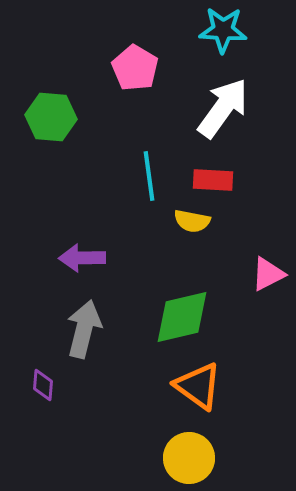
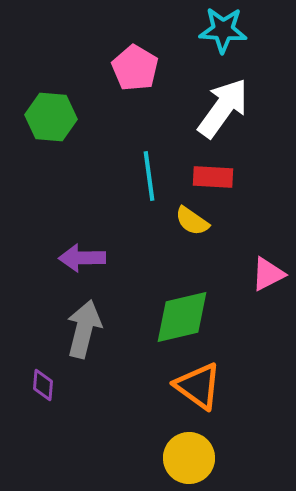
red rectangle: moved 3 px up
yellow semicircle: rotated 24 degrees clockwise
